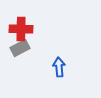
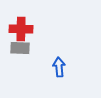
gray rectangle: rotated 30 degrees clockwise
